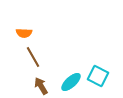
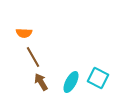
cyan square: moved 2 px down
cyan ellipse: rotated 20 degrees counterclockwise
brown arrow: moved 4 px up
